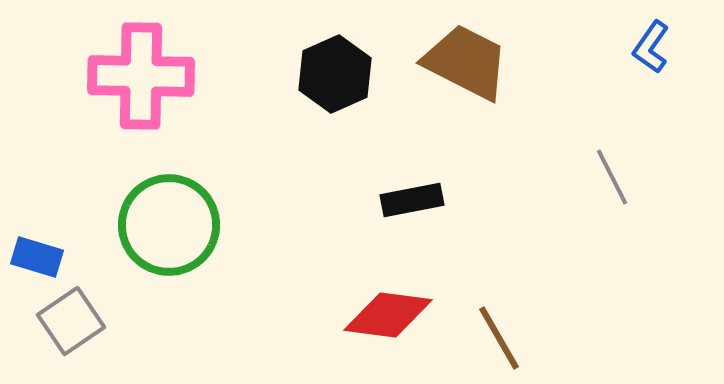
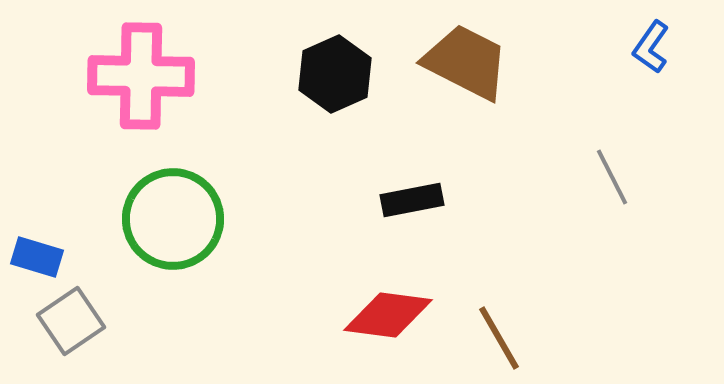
green circle: moved 4 px right, 6 px up
